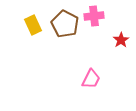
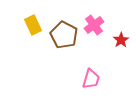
pink cross: moved 9 px down; rotated 30 degrees counterclockwise
brown pentagon: moved 1 px left, 11 px down
pink trapezoid: rotated 10 degrees counterclockwise
